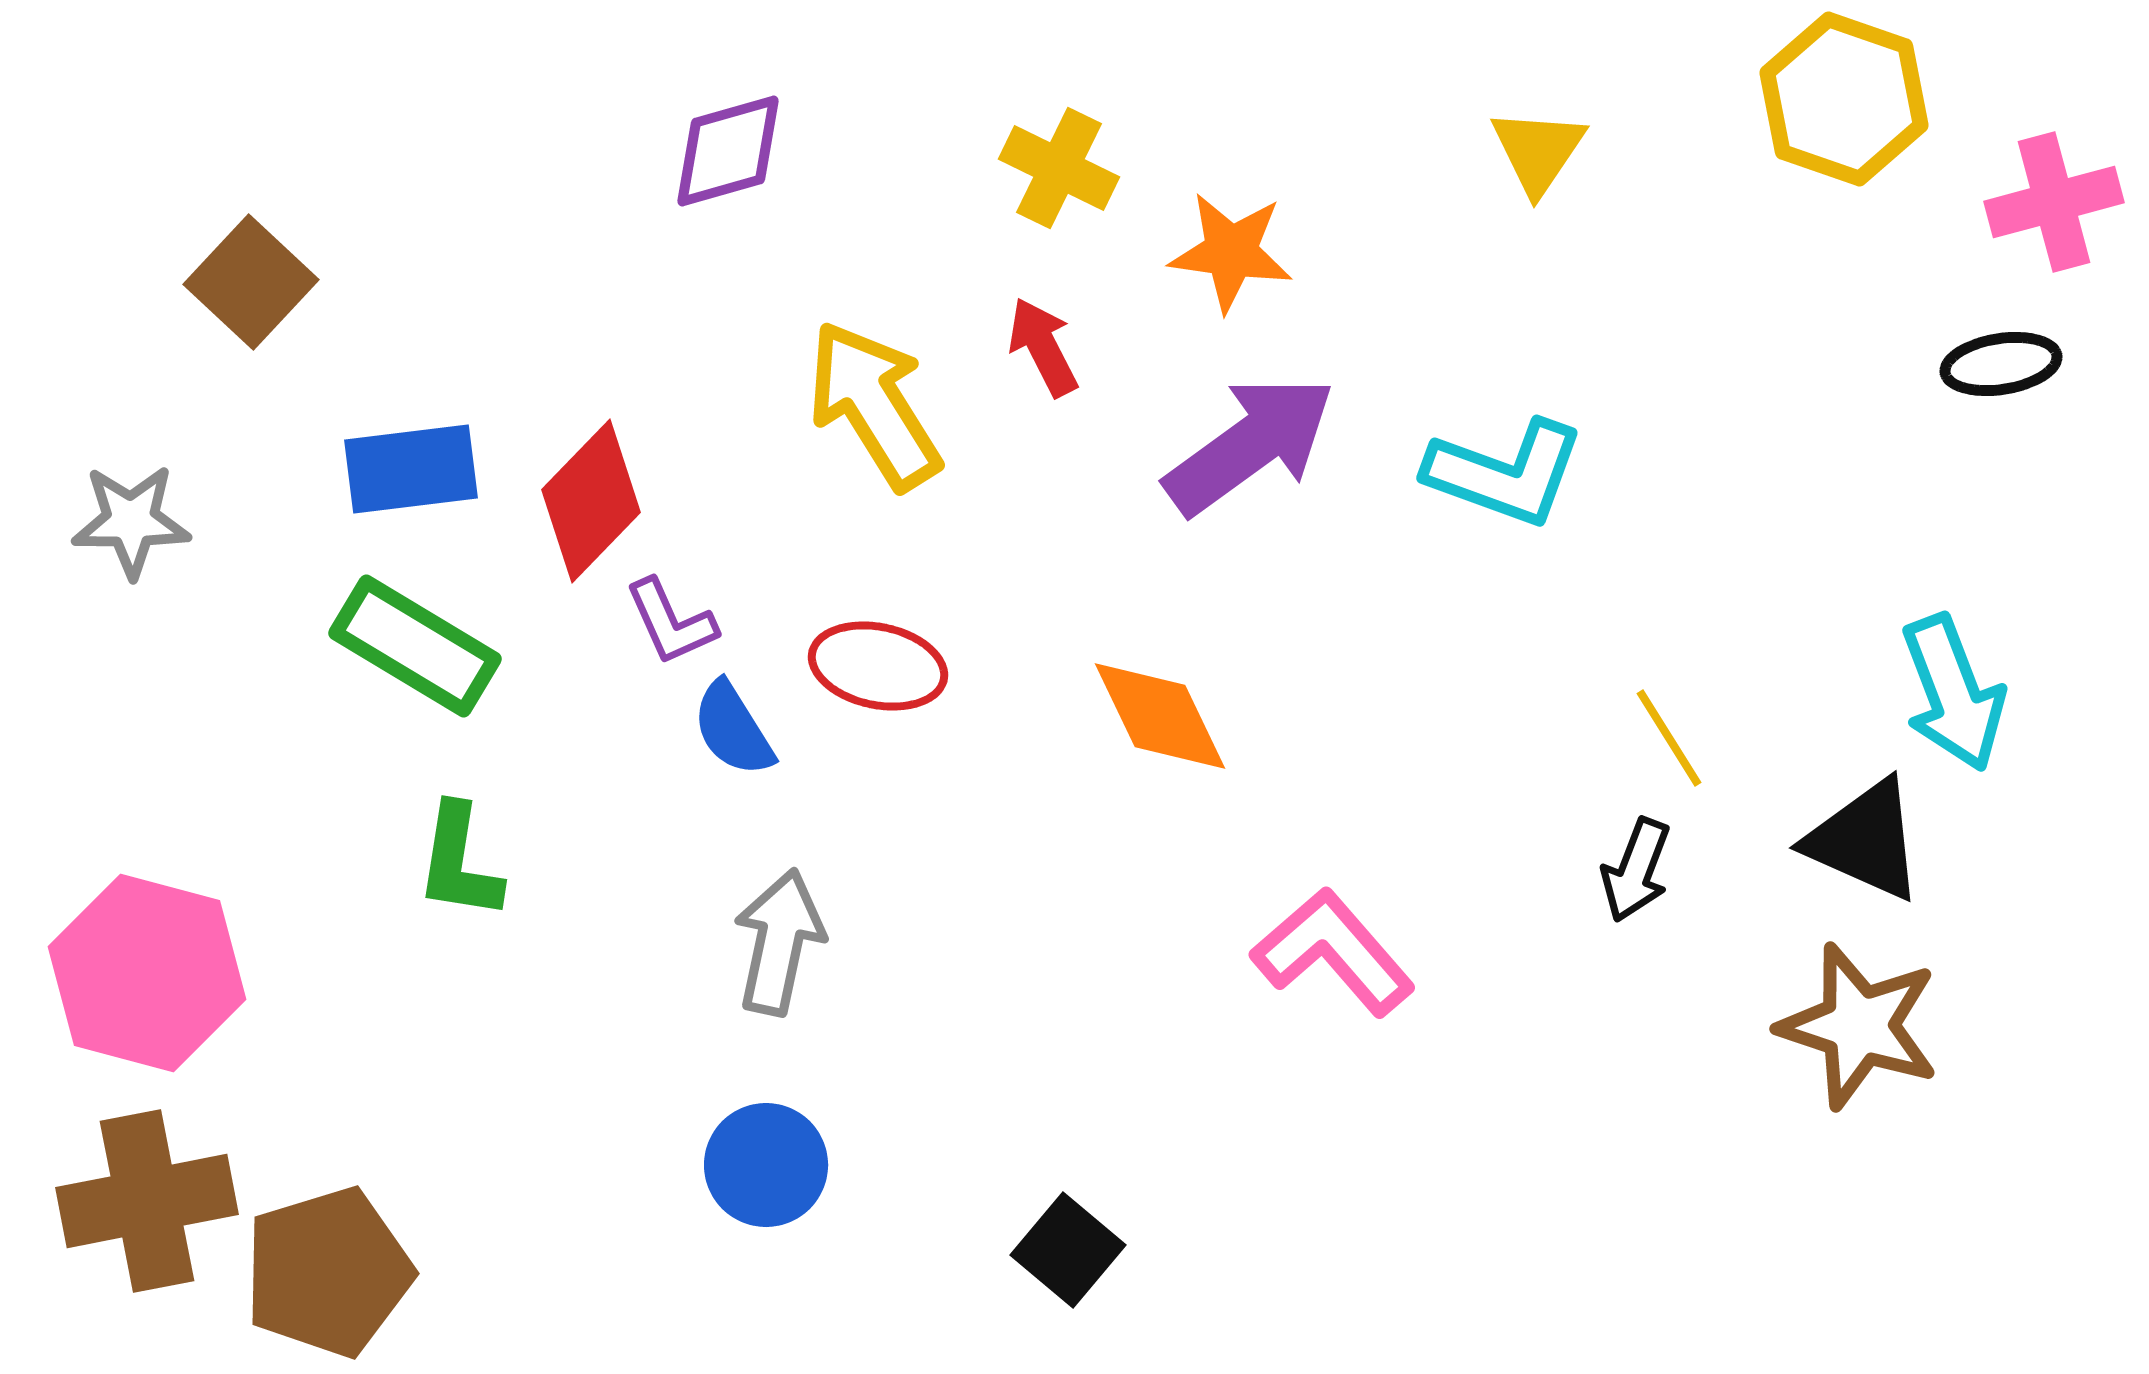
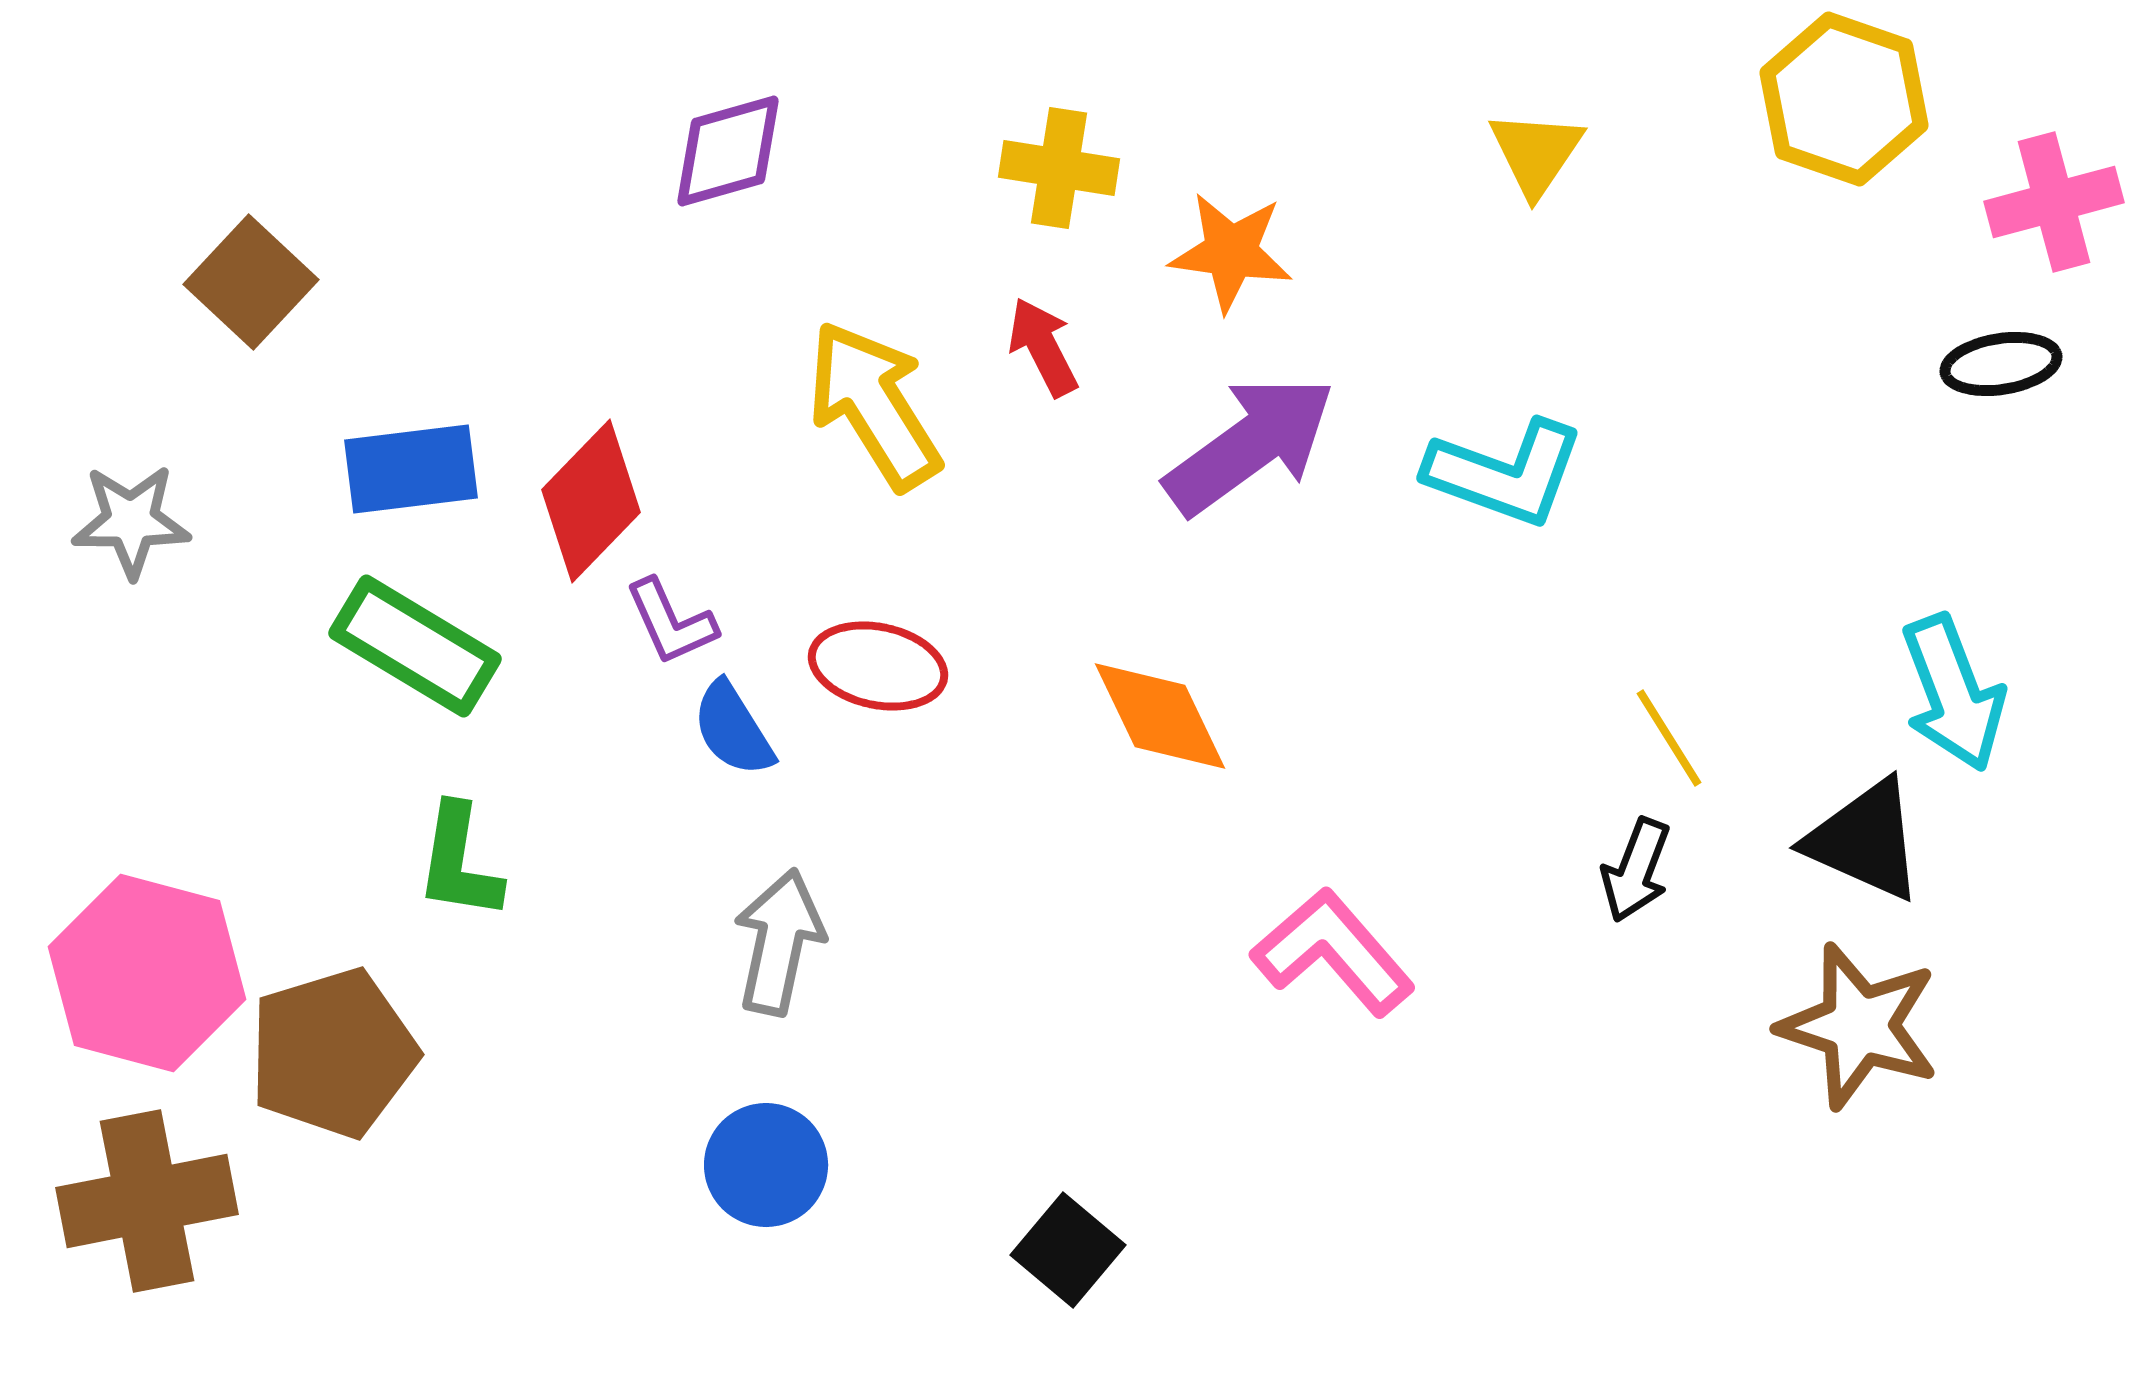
yellow triangle: moved 2 px left, 2 px down
yellow cross: rotated 17 degrees counterclockwise
brown pentagon: moved 5 px right, 219 px up
